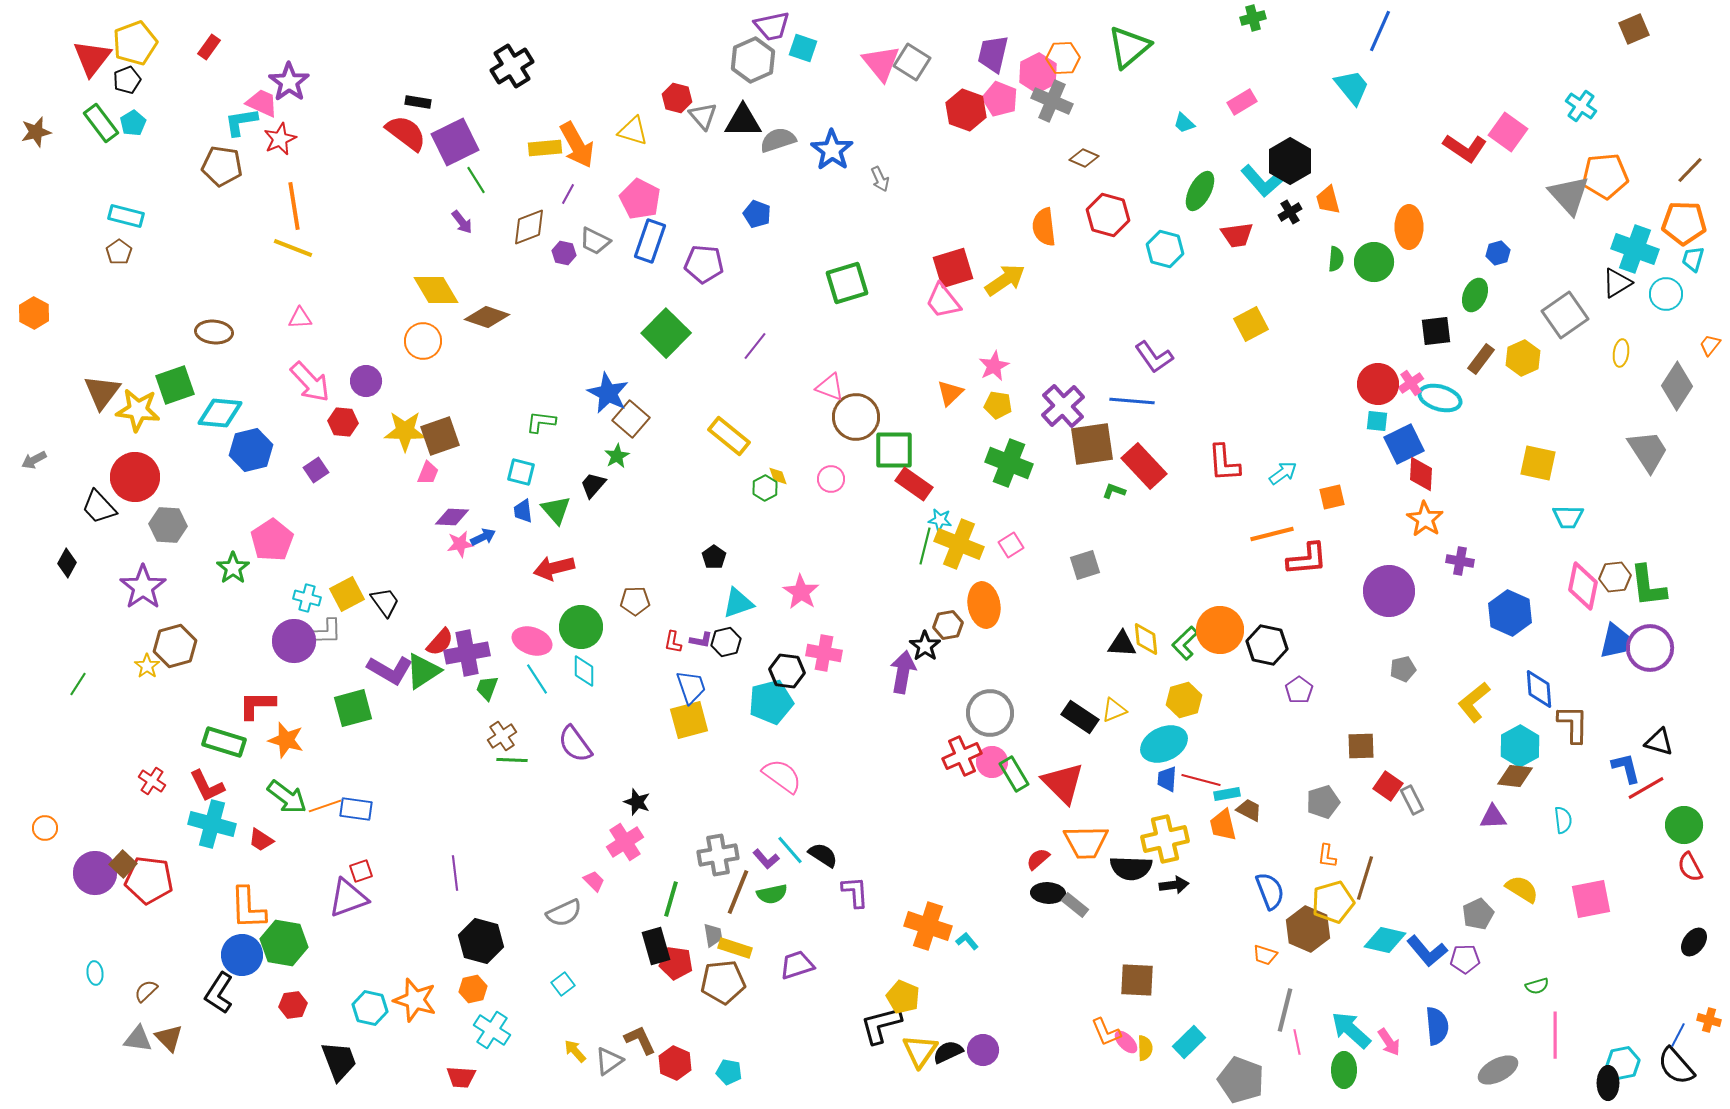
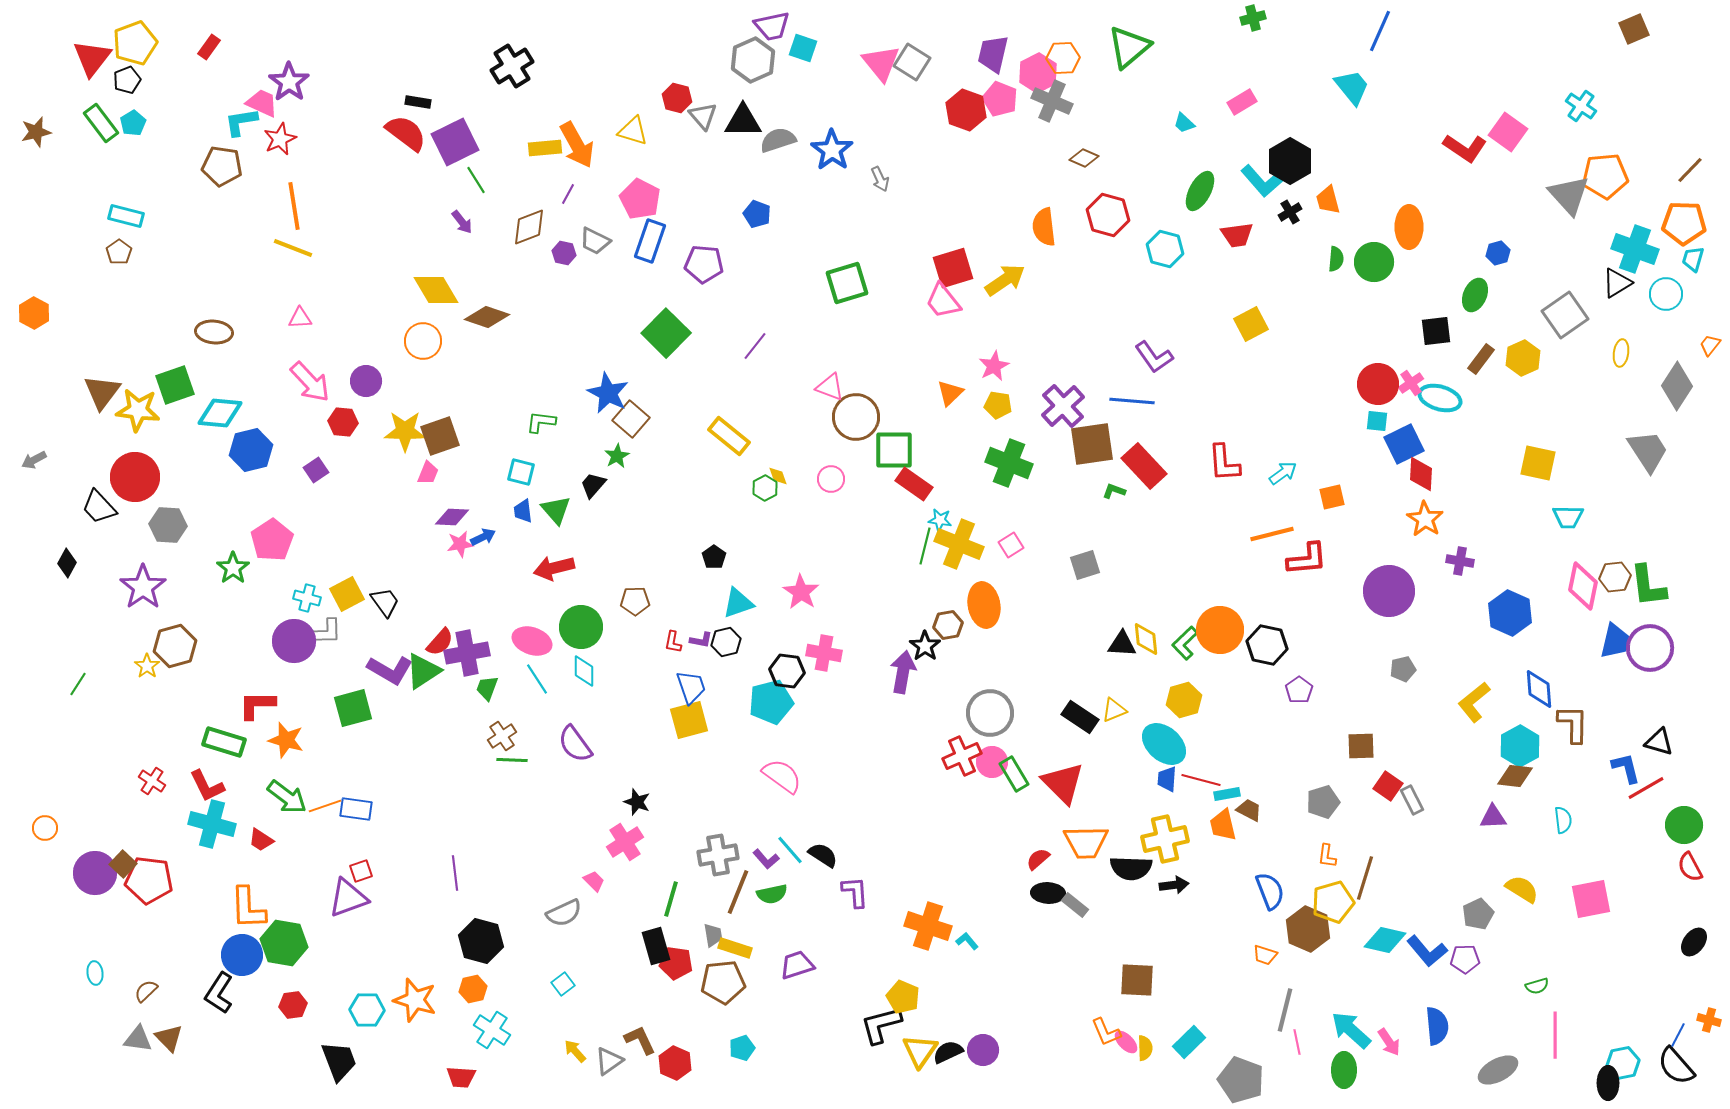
cyan ellipse at (1164, 744): rotated 66 degrees clockwise
cyan hexagon at (370, 1008): moved 3 px left, 2 px down; rotated 12 degrees counterclockwise
cyan pentagon at (729, 1072): moved 13 px right, 24 px up; rotated 30 degrees counterclockwise
